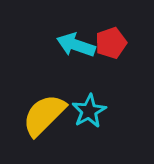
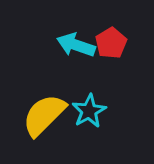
red pentagon: rotated 12 degrees counterclockwise
